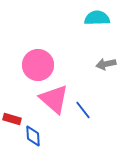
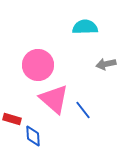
cyan semicircle: moved 12 px left, 9 px down
